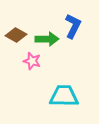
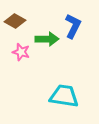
brown diamond: moved 1 px left, 14 px up
pink star: moved 11 px left, 9 px up
cyan trapezoid: rotated 8 degrees clockwise
